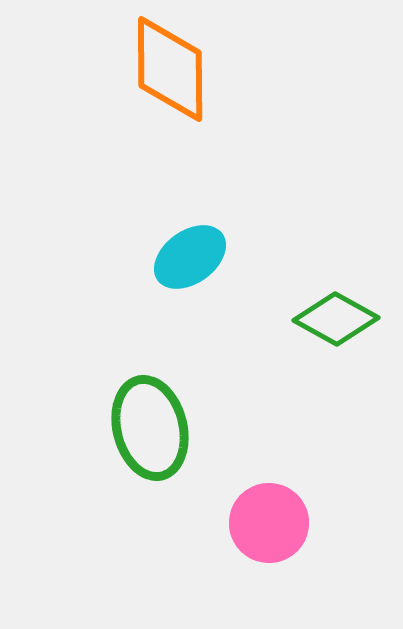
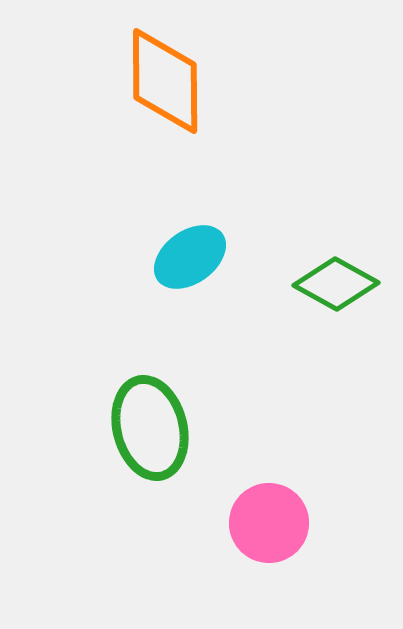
orange diamond: moved 5 px left, 12 px down
green diamond: moved 35 px up
